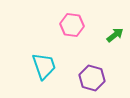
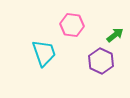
cyan trapezoid: moved 13 px up
purple hexagon: moved 9 px right, 17 px up; rotated 10 degrees clockwise
